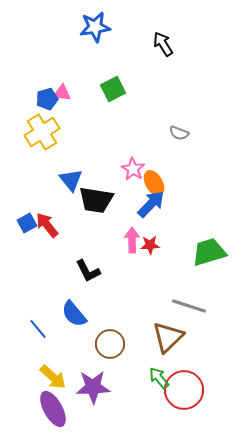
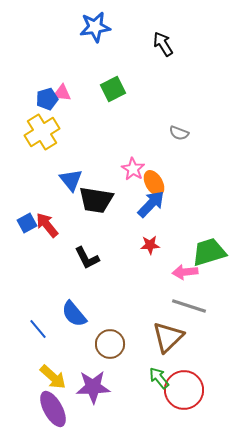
pink arrow: moved 53 px right, 32 px down; rotated 95 degrees counterclockwise
black L-shape: moved 1 px left, 13 px up
